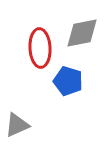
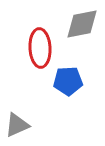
gray diamond: moved 9 px up
blue pentagon: rotated 20 degrees counterclockwise
